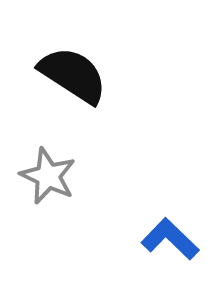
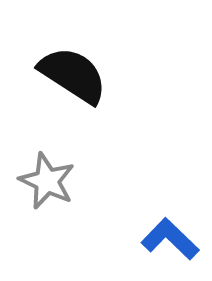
gray star: moved 1 px left, 5 px down
